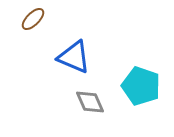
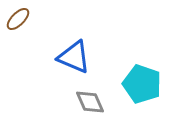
brown ellipse: moved 15 px left
cyan pentagon: moved 1 px right, 2 px up
